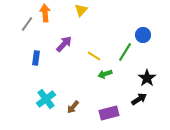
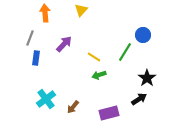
gray line: moved 3 px right, 14 px down; rotated 14 degrees counterclockwise
yellow line: moved 1 px down
green arrow: moved 6 px left, 1 px down
